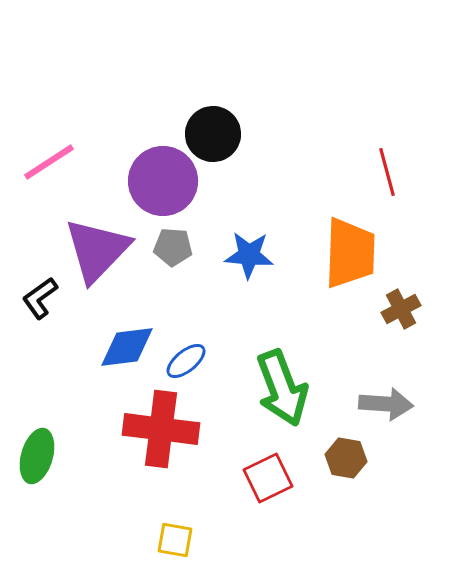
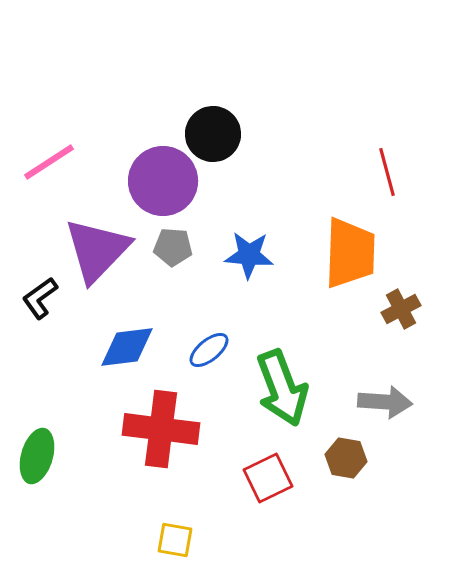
blue ellipse: moved 23 px right, 11 px up
gray arrow: moved 1 px left, 2 px up
